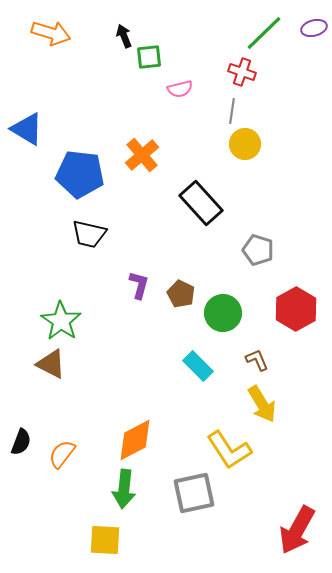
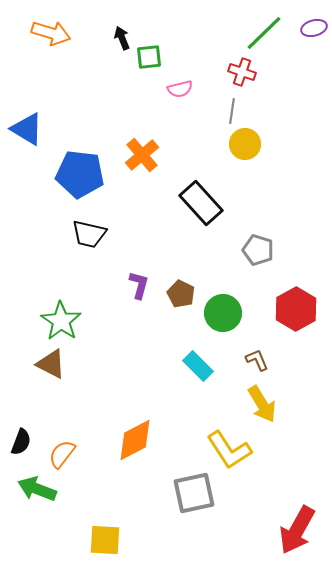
black arrow: moved 2 px left, 2 px down
green arrow: moved 87 px left; rotated 105 degrees clockwise
